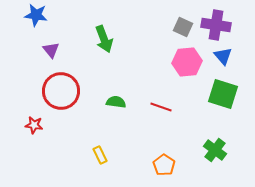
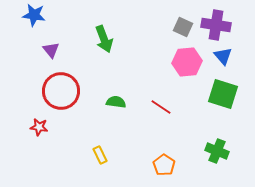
blue star: moved 2 px left
red line: rotated 15 degrees clockwise
red star: moved 5 px right, 2 px down
green cross: moved 2 px right, 1 px down; rotated 15 degrees counterclockwise
